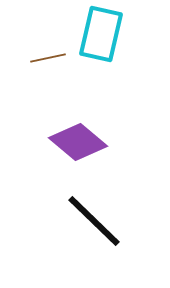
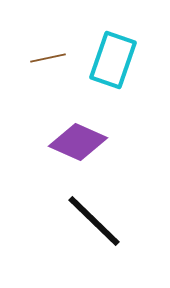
cyan rectangle: moved 12 px right, 26 px down; rotated 6 degrees clockwise
purple diamond: rotated 16 degrees counterclockwise
